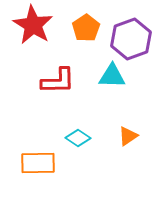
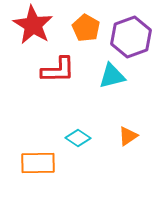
orange pentagon: rotated 8 degrees counterclockwise
purple hexagon: moved 2 px up
cyan triangle: rotated 16 degrees counterclockwise
red L-shape: moved 11 px up
